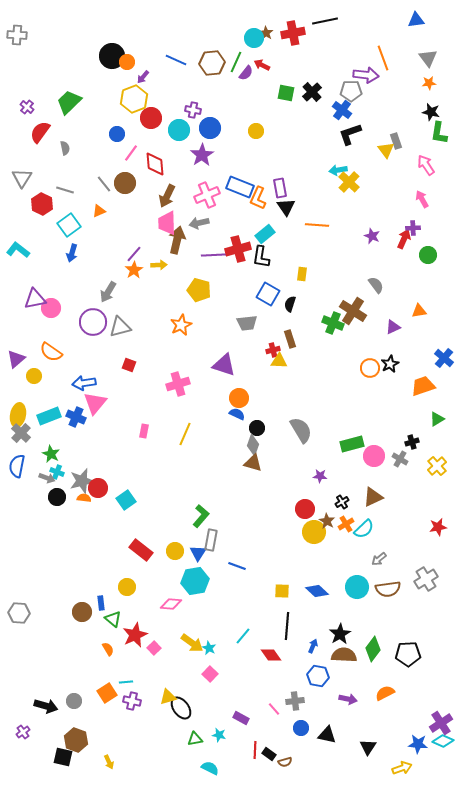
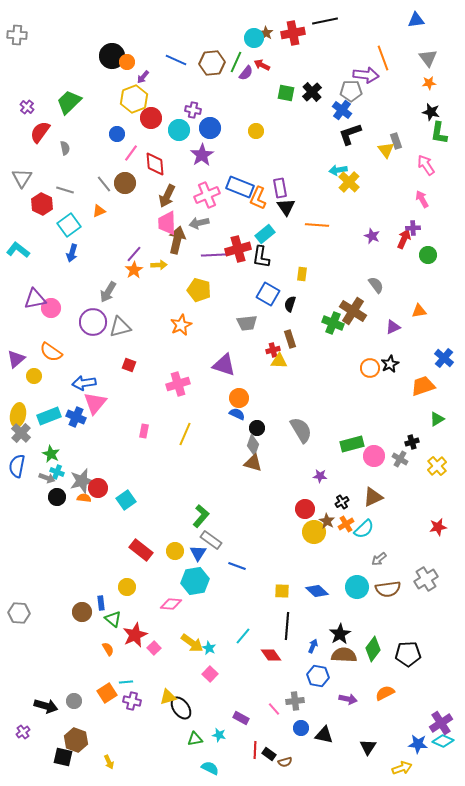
gray rectangle at (211, 540): rotated 65 degrees counterclockwise
black triangle at (327, 735): moved 3 px left
